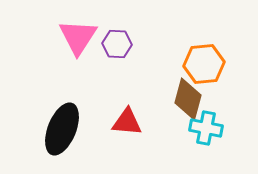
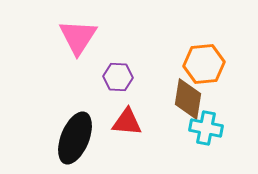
purple hexagon: moved 1 px right, 33 px down
brown diamond: rotated 6 degrees counterclockwise
black ellipse: moved 13 px right, 9 px down
